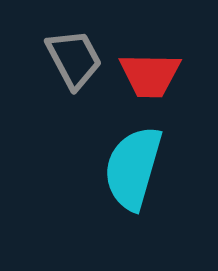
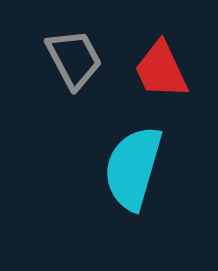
red trapezoid: moved 11 px right, 5 px up; rotated 64 degrees clockwise
